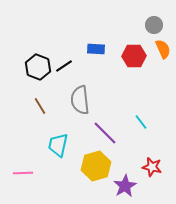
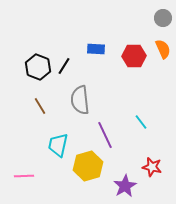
gray circle: moved 9 px right, 7 px up
black line: rotated 24 degrees counterclockwise
purple line: moved 2 px down; rotated 20 degrees clockwise
yellow hexagon: moved 8 px left
pink line: moved 1 px right, 3 px down
